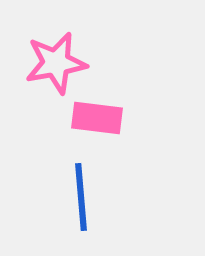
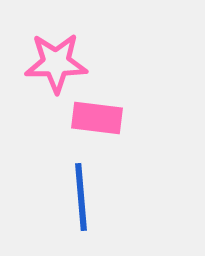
pink star: rotated 10 degrees clockwise
